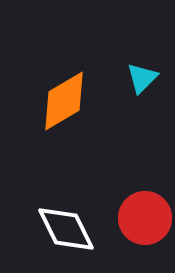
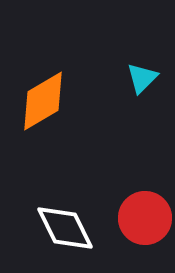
orange diamond: moved 21 px left
white diamond: moved 1 px left, 1 px up
